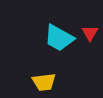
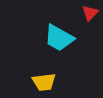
red triangle: moved 20 px up; rotated 12 degrees clockwise
